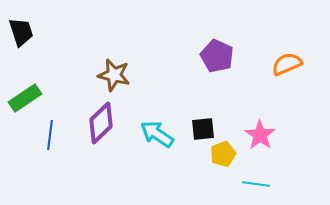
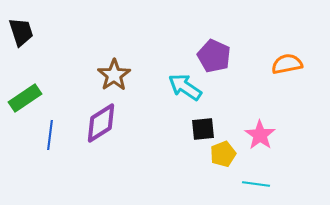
purple pentagon: moved 3 px left
orange semicircle: rotated 12 degrees clockwise
brown star: rotated 24 degrees clockwise
purple diamond: rotated 12 degrees clockwise
cyan arrow: moved 28 px right, 47 px up
